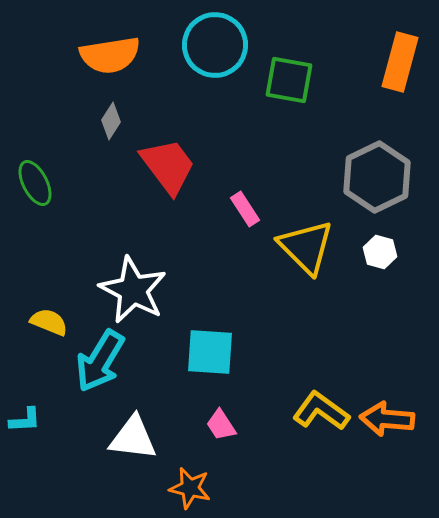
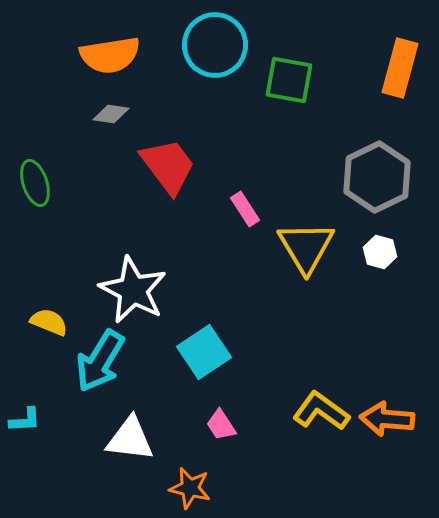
orange rectangle: moved 6 px down
gray diamond: moved 7 px up; rotated 66 degrees clockwise
green ellipse: rotated 9 degrees clockwise
yellow triangle: rotated 14 degrees clockwise
cyan square: moved 6 px left; rotated 38 degrees counterclockwise
white triangle: moved 3 px left, 1 px down
